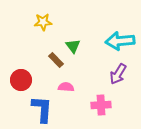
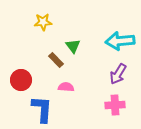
pink cross: moved 14 px right
